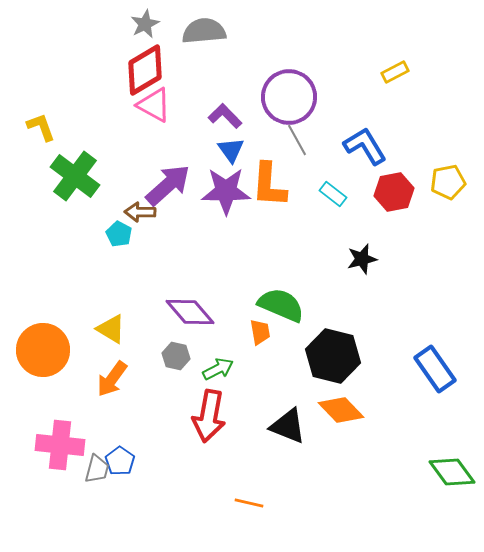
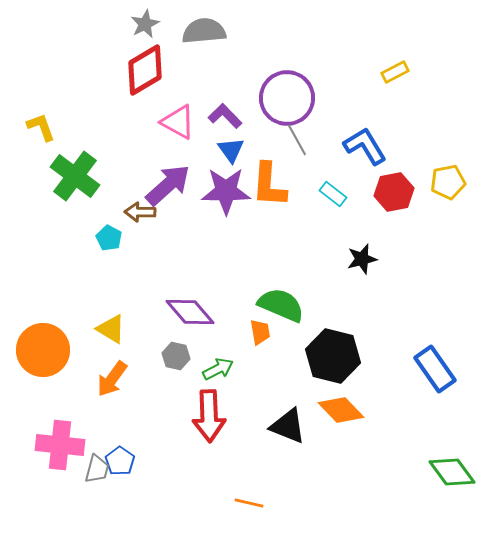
purple circle: moved 2 px left, 1 px down
pink triangle: moved 24 px right, 17 px down
cyan pentagon: moved 10 px left, 4 px down
red arrow: rotated 12 degrees counterclockwise
